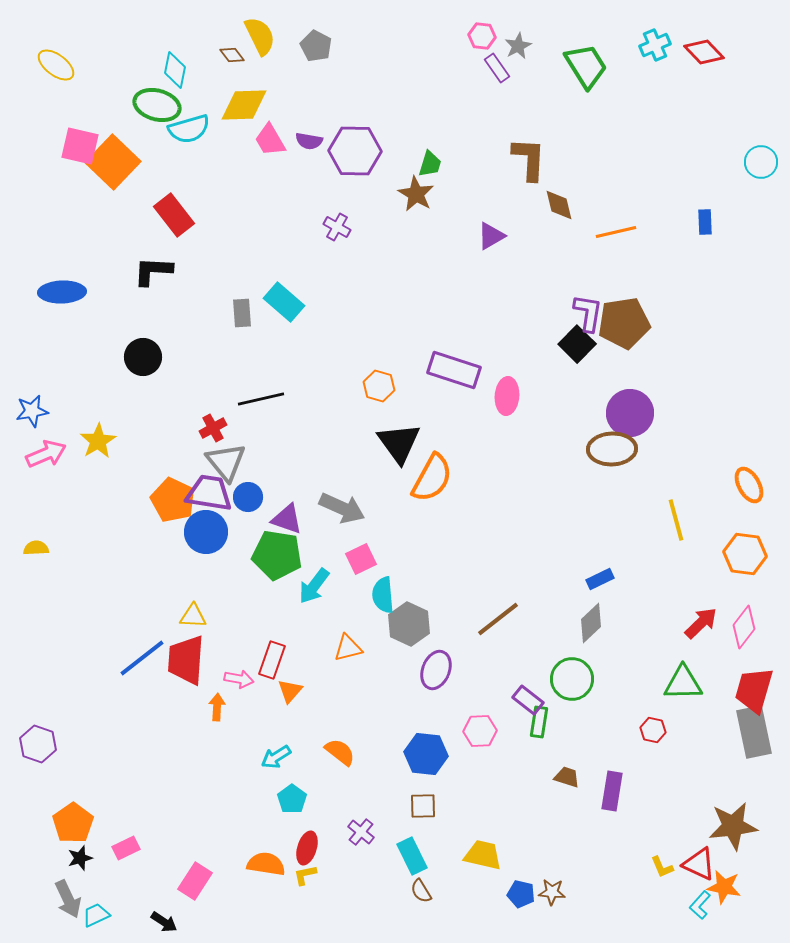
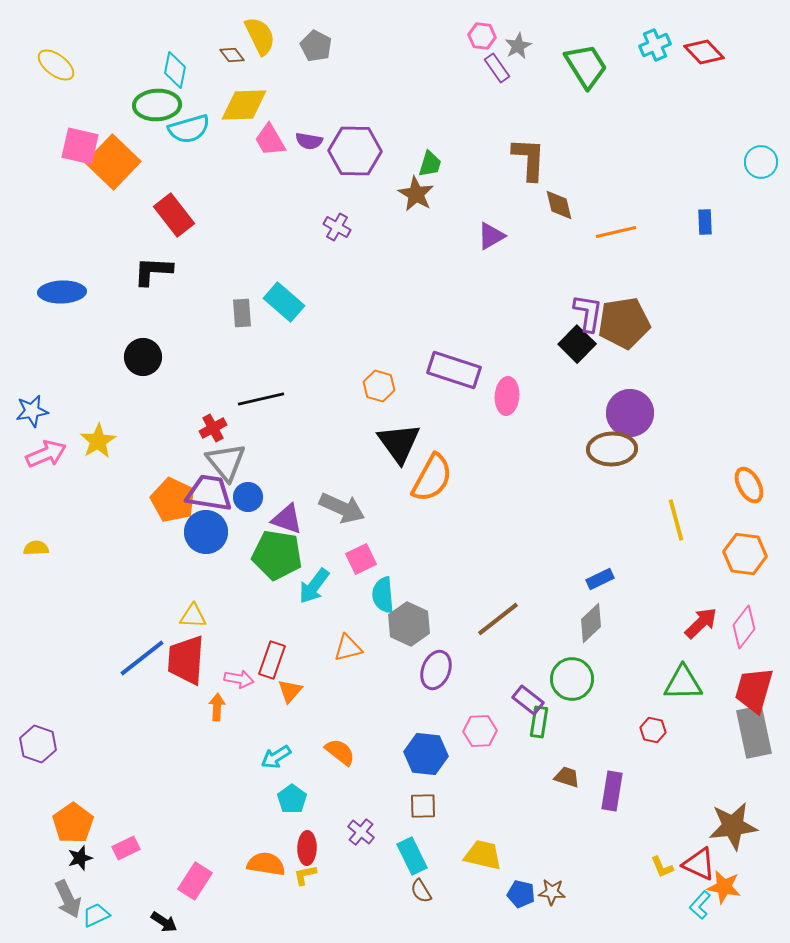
green ellipse at (157, 105): rotated 18 degrees counterclockwise
red ellipse at (307, 848): rotated 16 degrees counterclockwise
